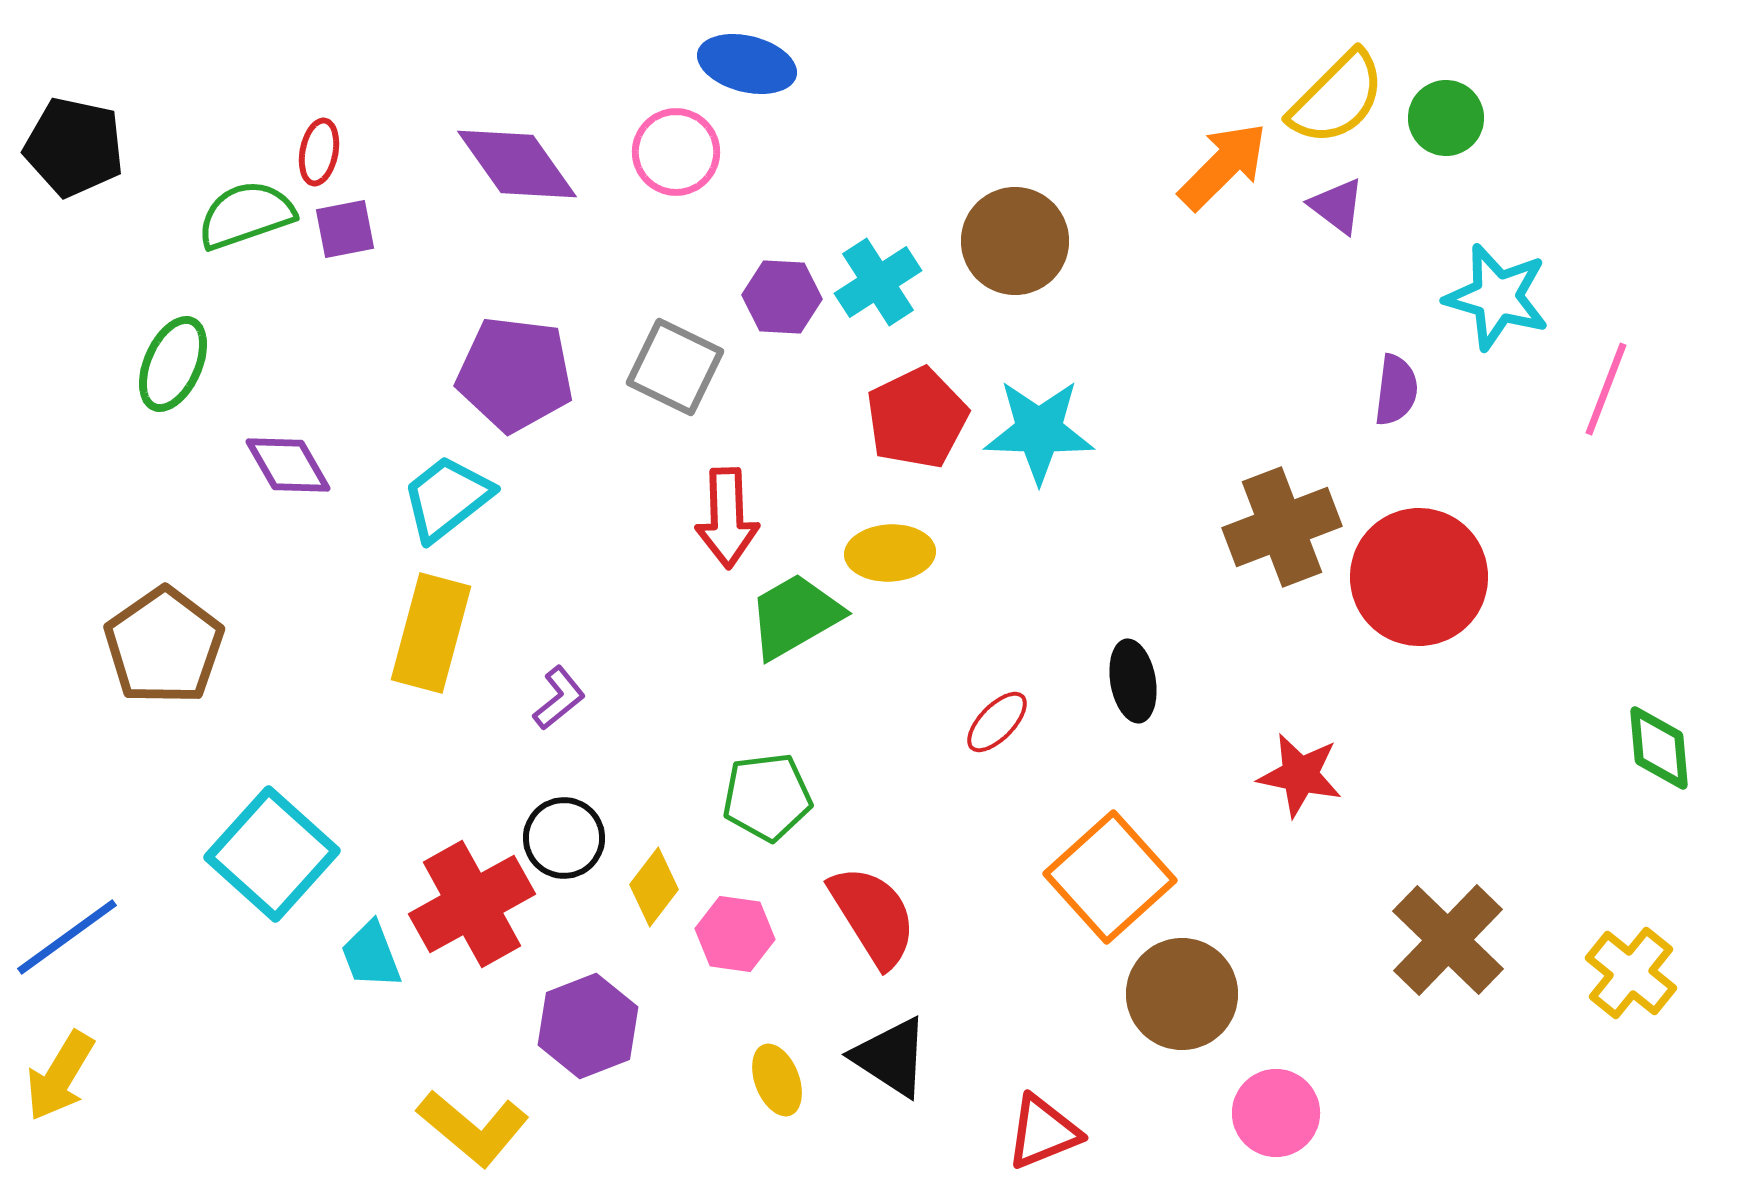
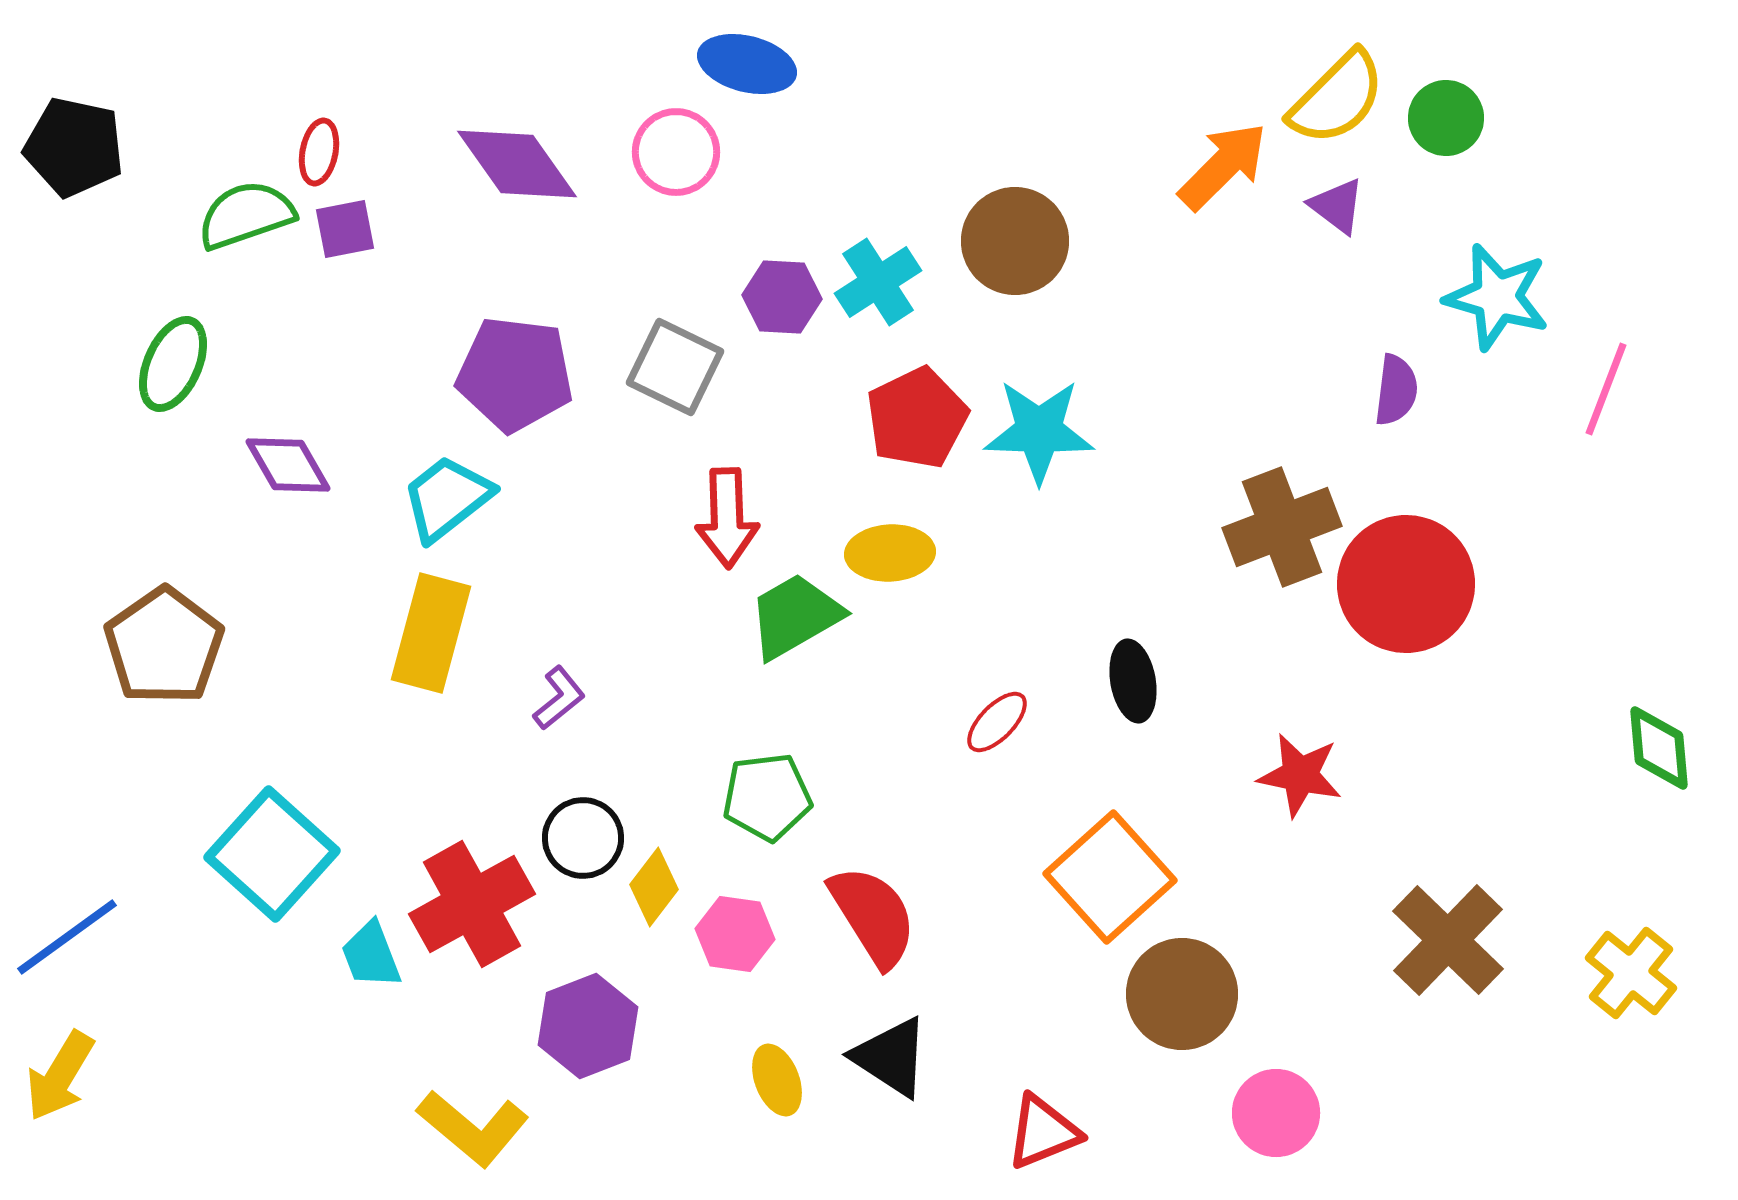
red circle at (1419, 577): moved 13 px left, 7 px down
black circle at (564, 838): moved 19 px right
